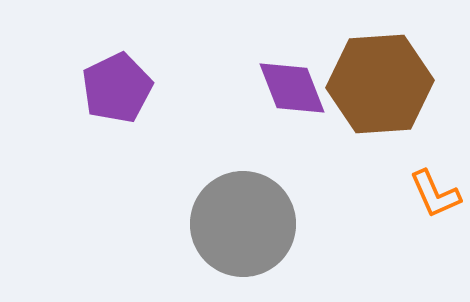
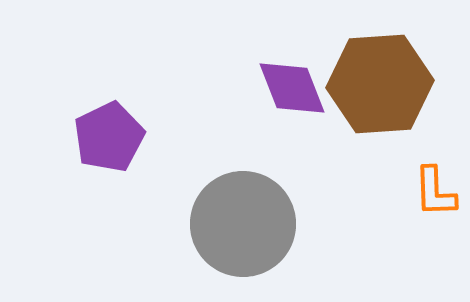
purple pentagon: moved 8 px left, 49 px down
orange L-shape: moved 2 px up; rotated 22 degrees clockwise
